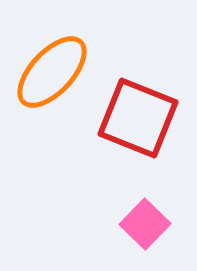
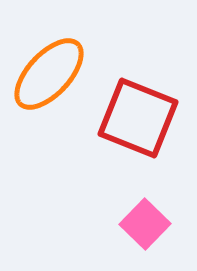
orange ellipse: moved 3 px left, 2 px down
